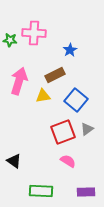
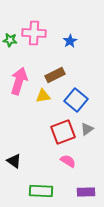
blue star: moved 9 px up
